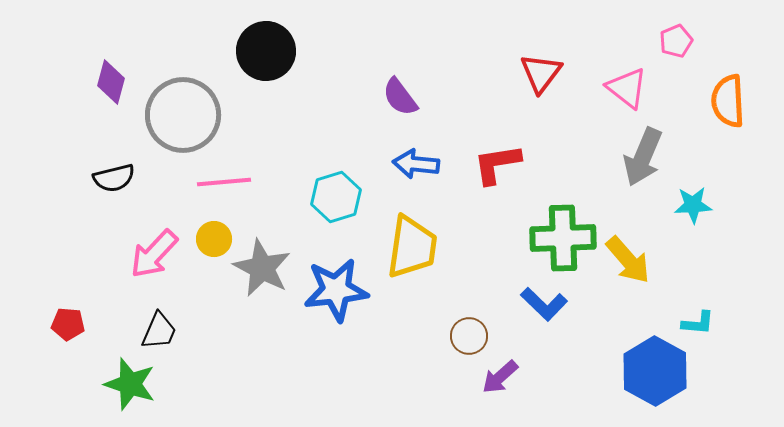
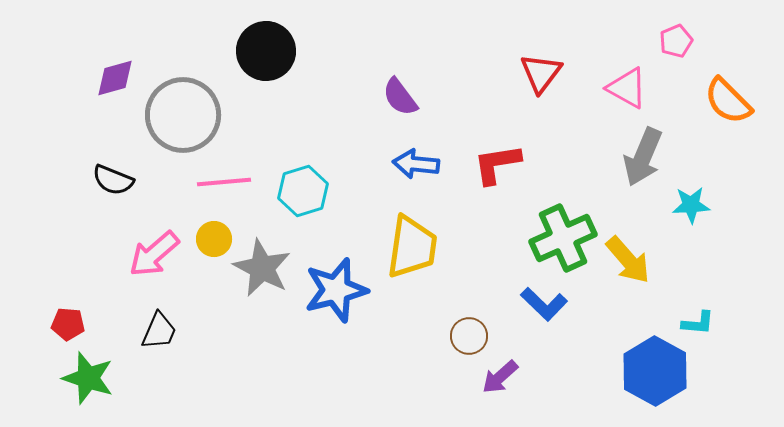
purple diamond: moved 4 px right, 4 px up; rotated 60 degrees clockwise
pink triangle: rotated 9 degrees counterclockwise
orange semicircle: rotated 42 degrees counterclockwise
black semicircle: moved 1 px left, 2 px down; rotated 36 degrees clockwise
cyan hexagon: moved 33 px left, 6 px up
cyan star: moved 2 px left
green cross: rotated 22 degrees counterclockwise
pink arrow: rotated 6 degrees clockwise
blue star: rotated 8 degrees counterclockwise
green star: moved 42 px left, 6 px up
